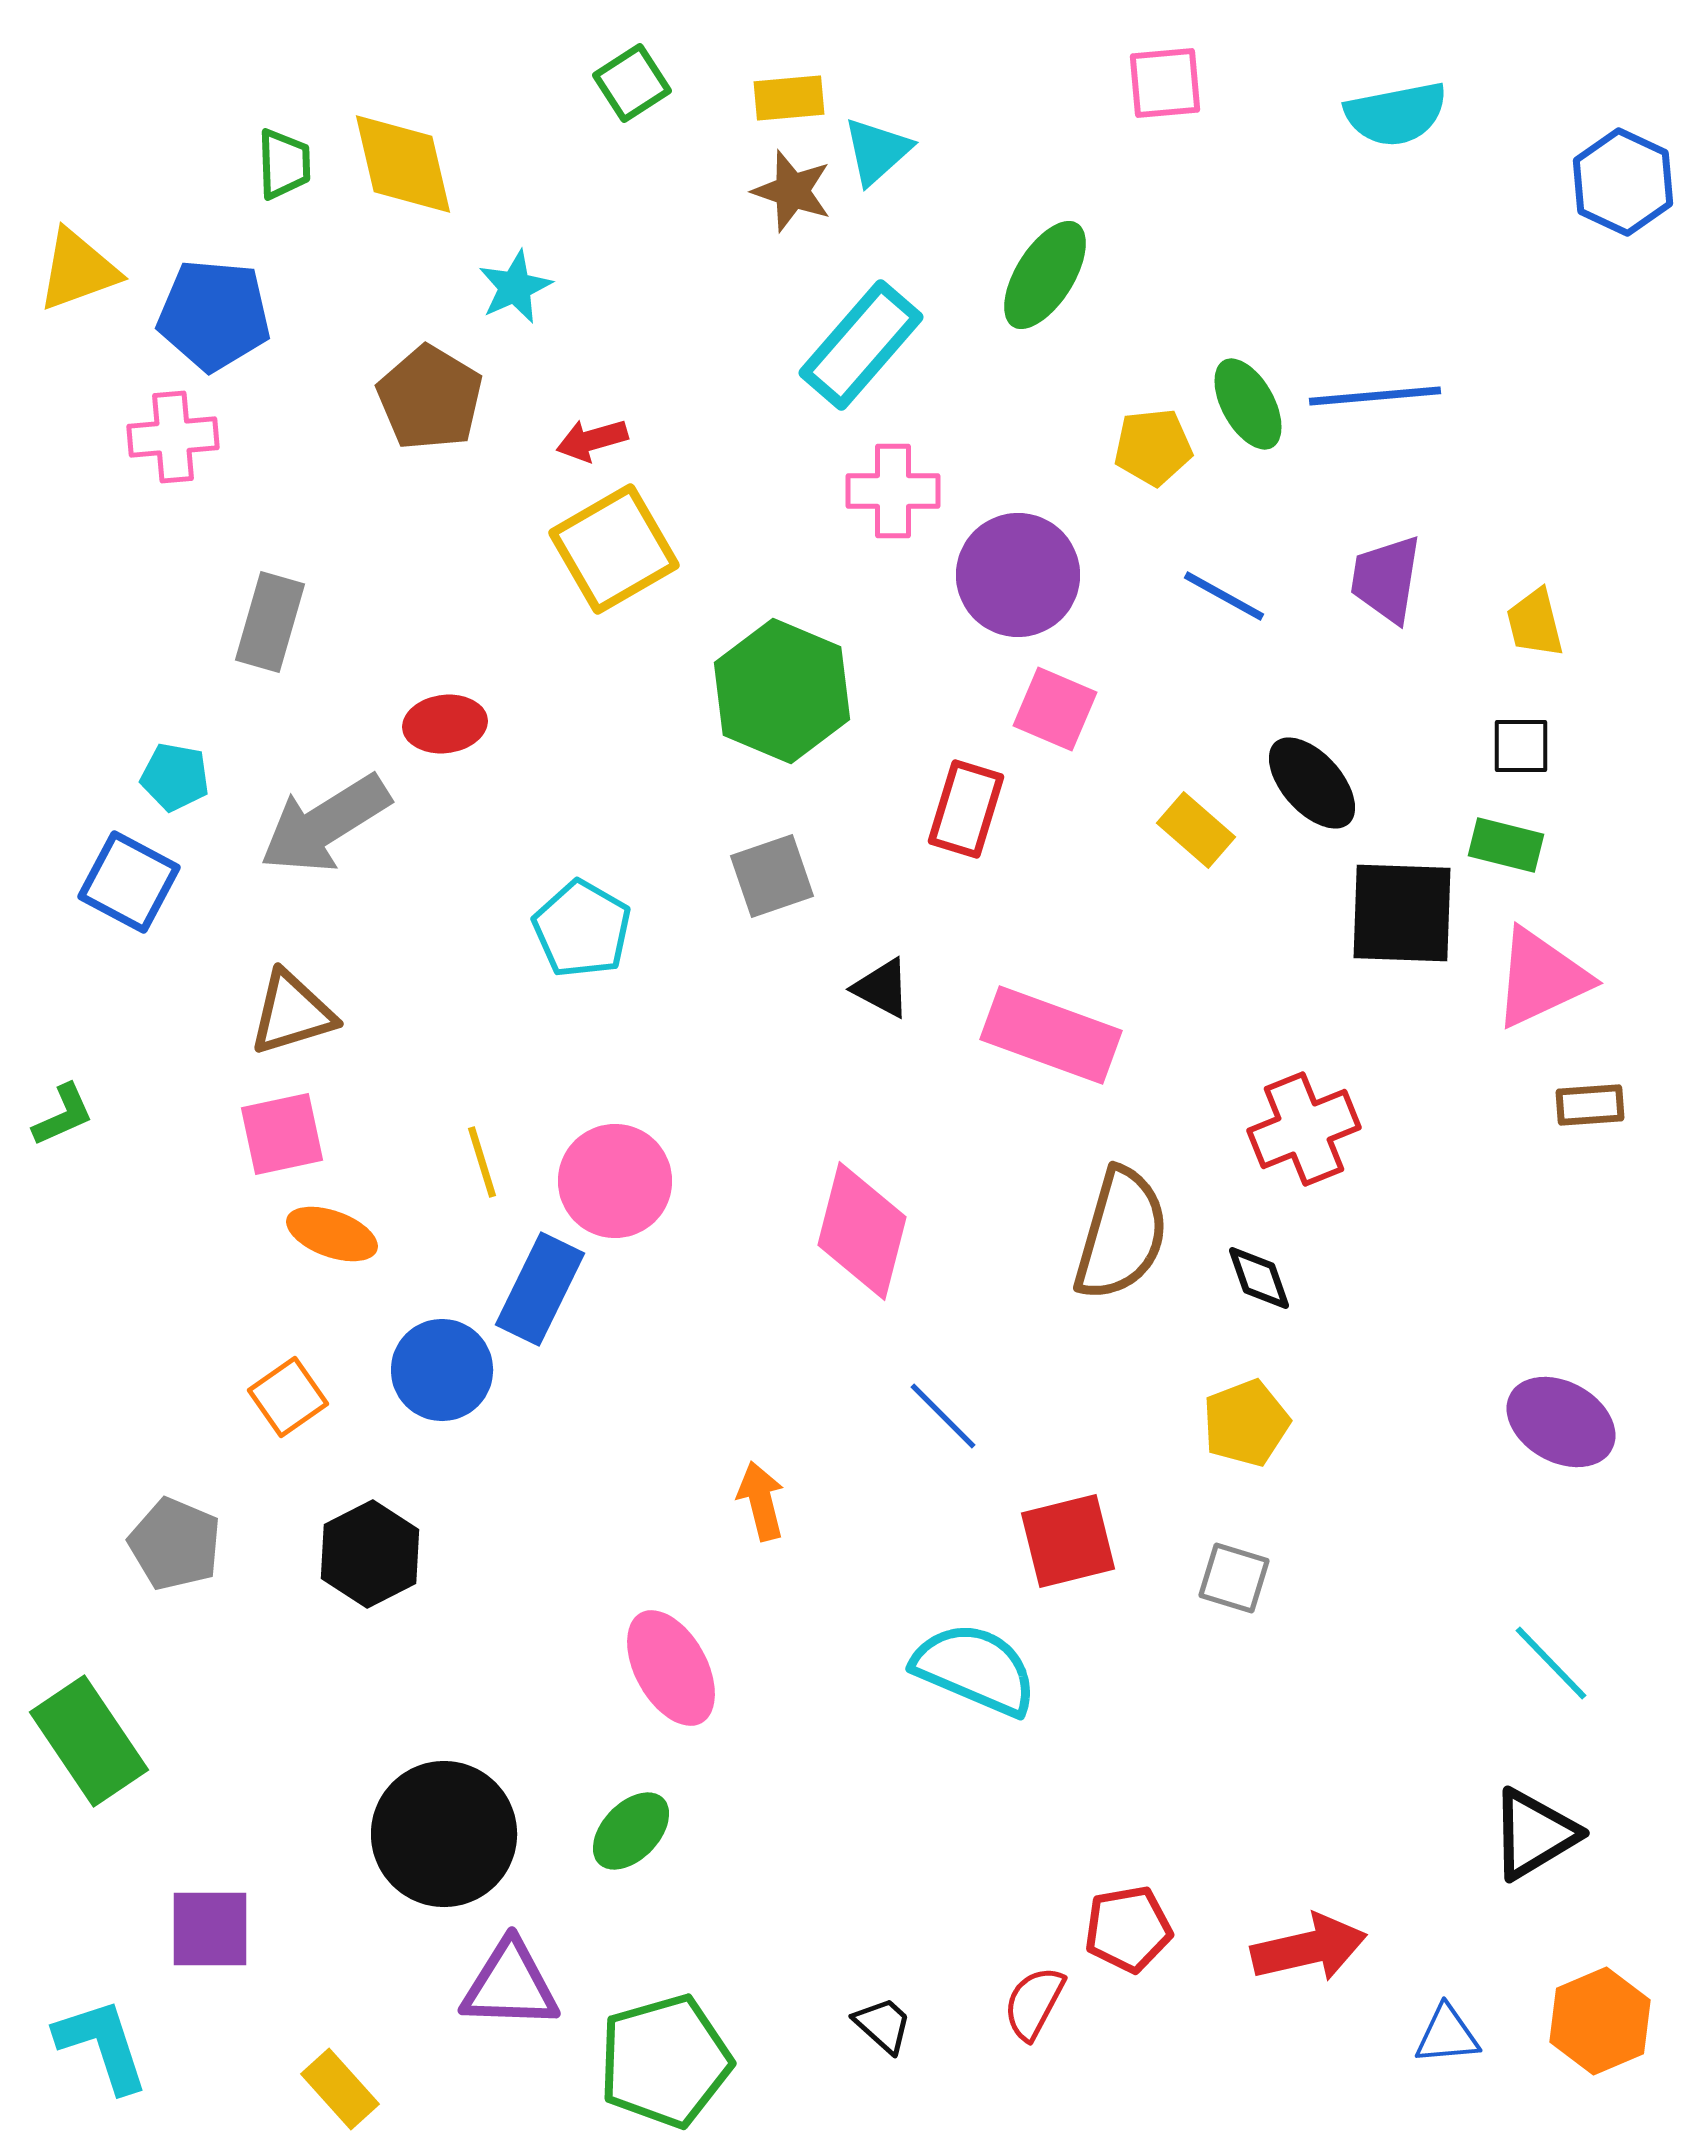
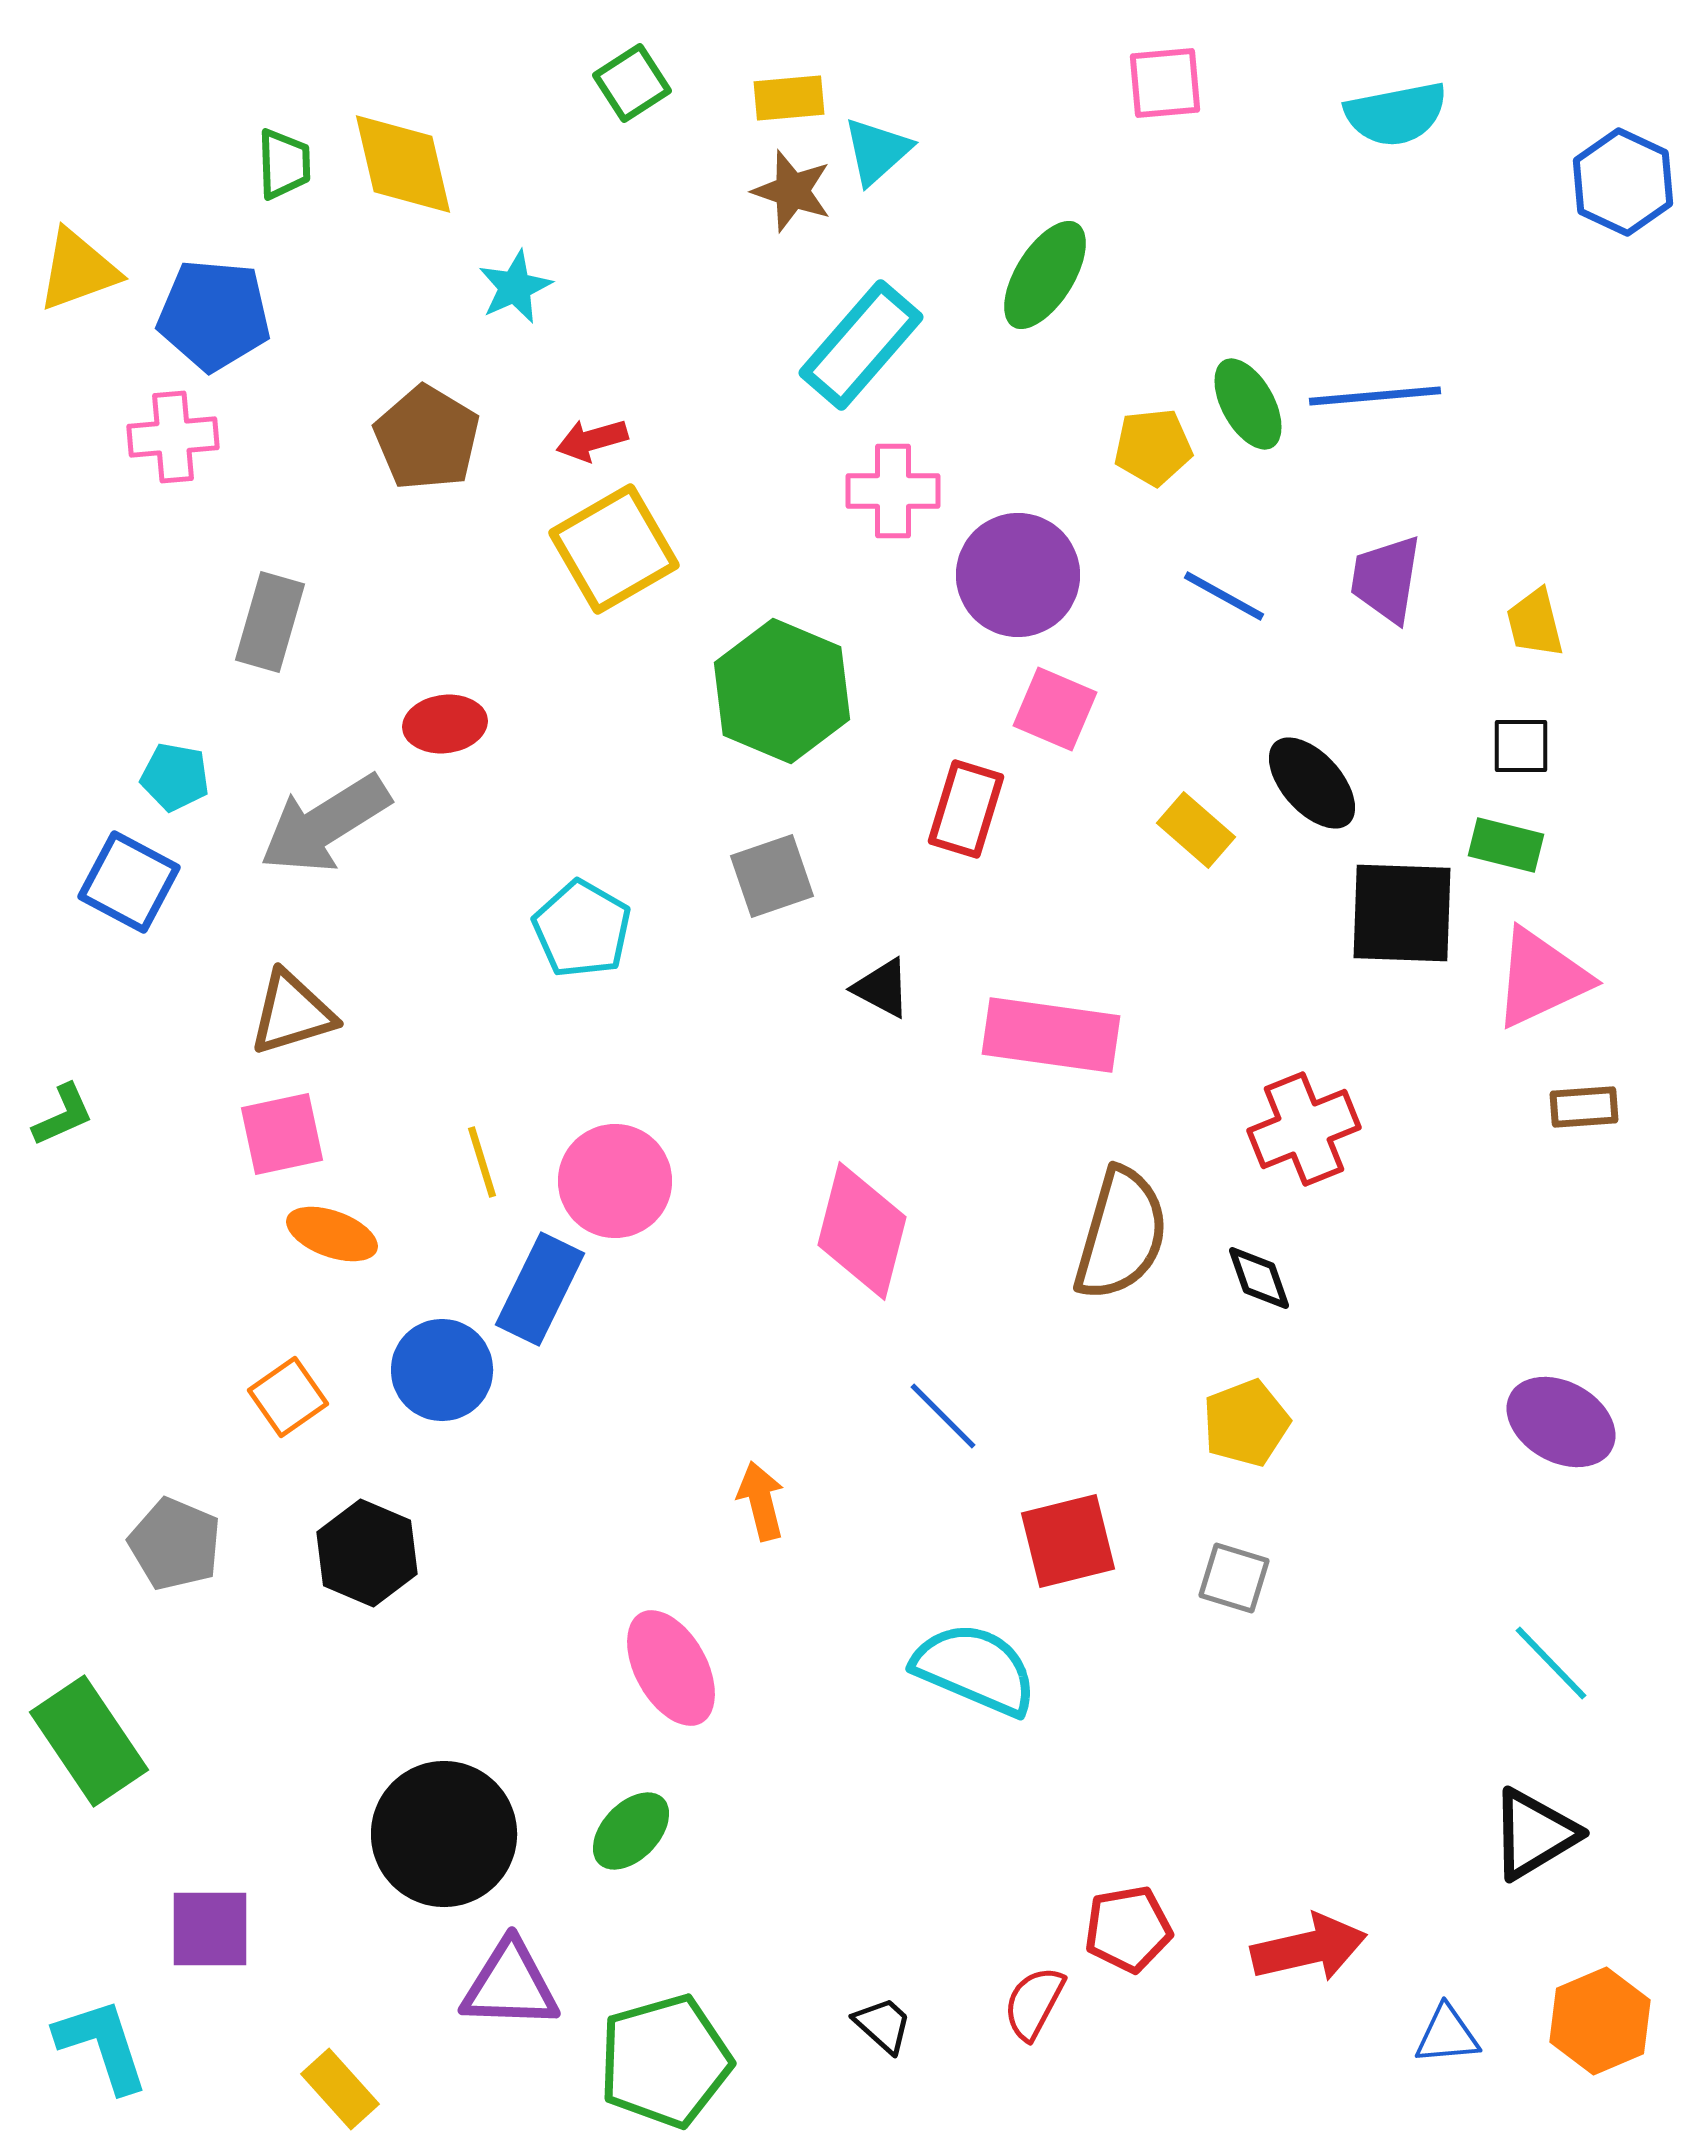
brown pentagon at (430, 398): moved 3 px left, 40 px down
pink rectangle at (1051, 1035): rotated 12 degrees counterclockwise
brown rectangle at (1590, 1105): moved 6 px left, 2 px down
black hexagon at (370, 1554): moved 3 px left, 1 px up; rotated 10 degrees counterclockwise
